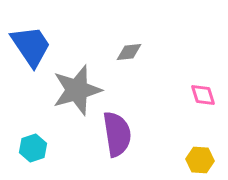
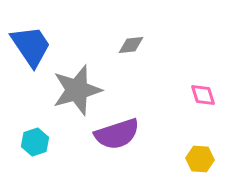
gray diamond: moved 2 px right, 7 px up
purple semicircle: rotated 81 degrees clockwise
cyan hexagon: moved 2 px right, 6 px up
yellow hexagon: moved 1 px up
